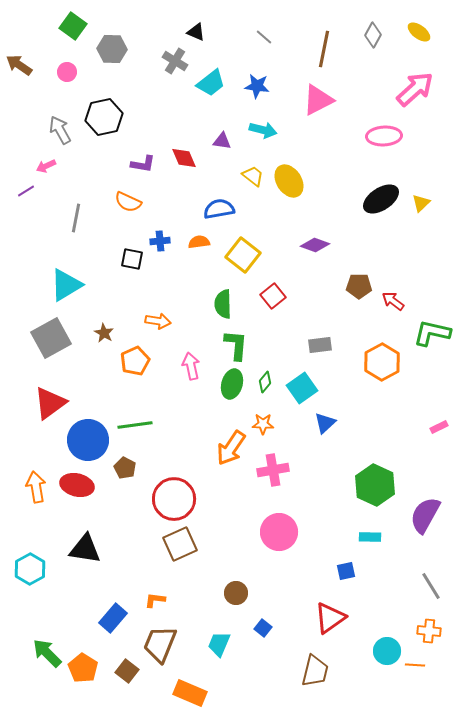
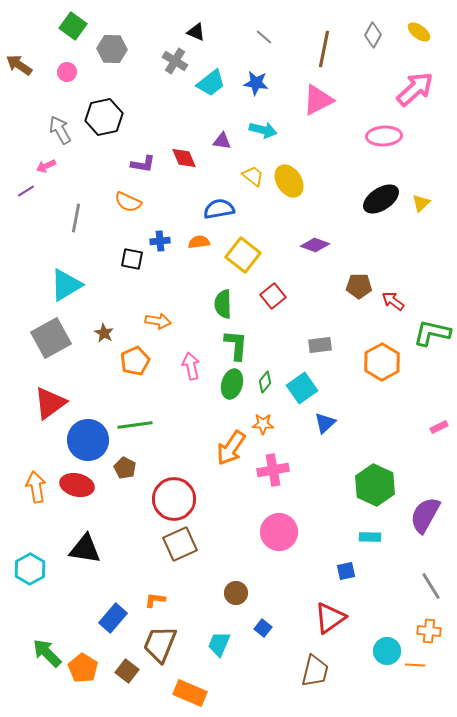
blue star at (257, 86): moved 1 px left, 3 px up
